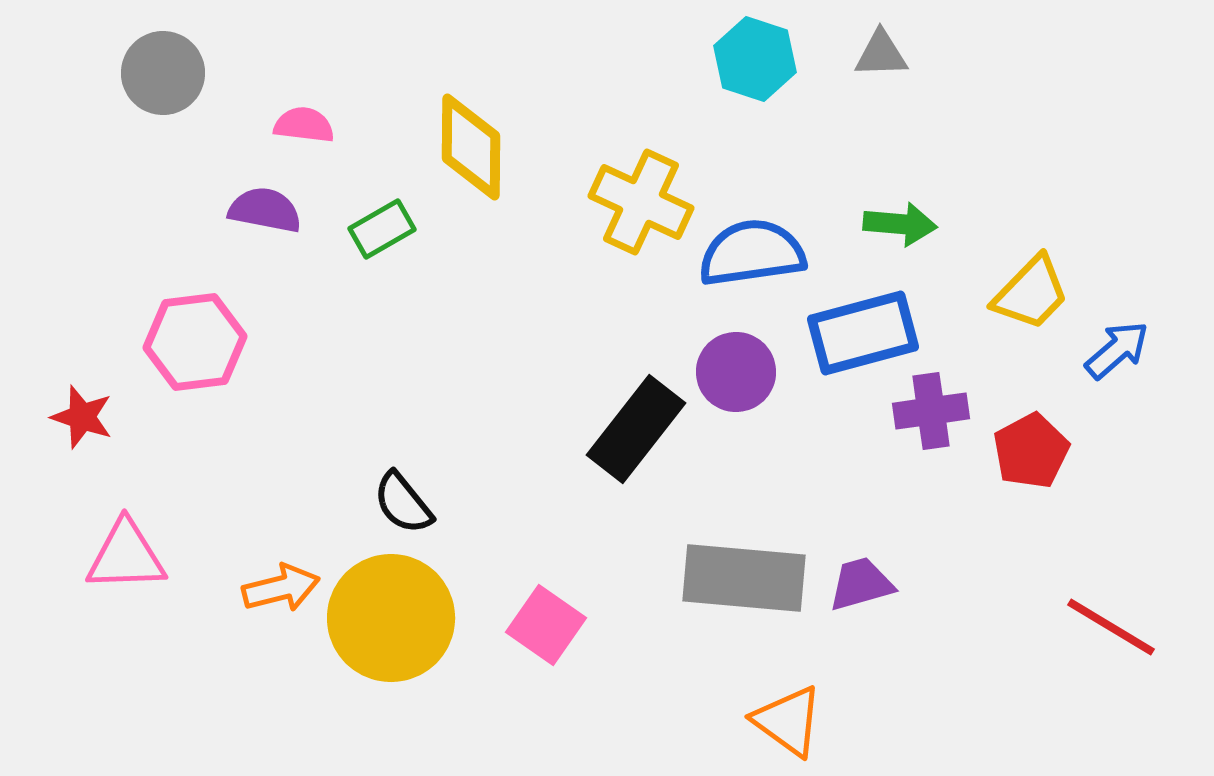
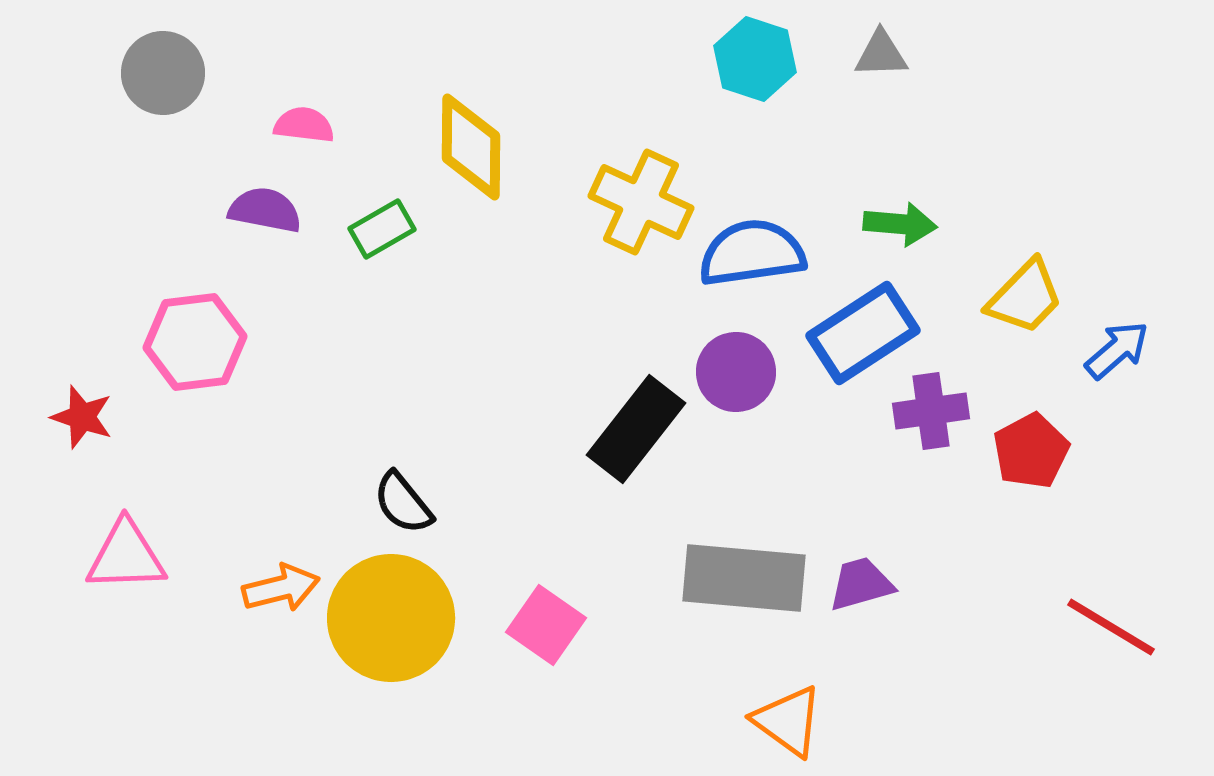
yellow trapezoid: moved 6 px left, 4 px down
blue rectangle: rotated 18 degrees counterclockwise
